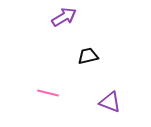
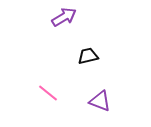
pink line: rotated 25 degrees clockwise
purple triangle: moved 10 px left, 1 px up
